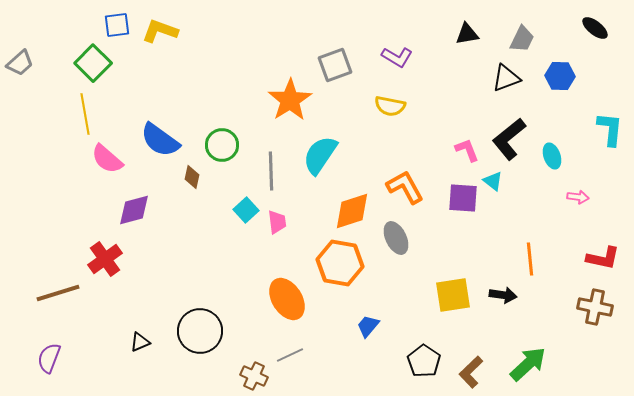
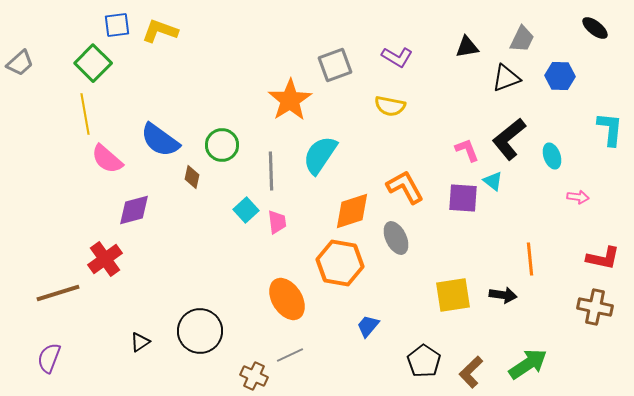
black triangle at (467, 34): moved 13 px down
black triangle at (140, 342): rotated 10 degrees counterclockwise
green arrow at (528, 364): rotated 9 degrees clockwise
